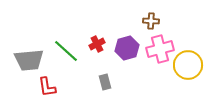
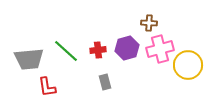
brown cross: moved 2 px left, 2 px down
red cross: moved 1 px right, 6 px down; rotated 21 degrees clockwise
gray trapezoid: moved 1 px up
